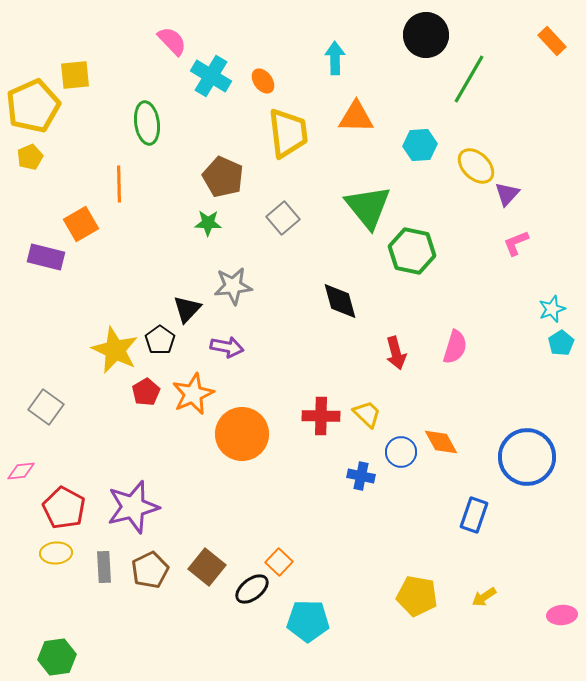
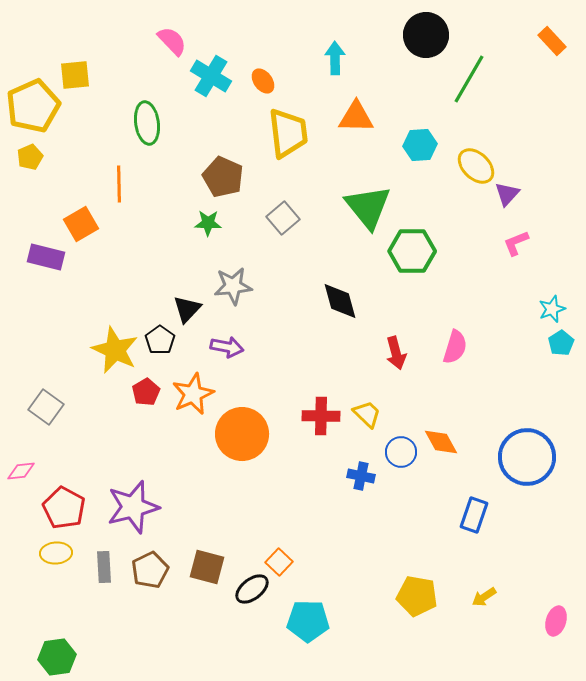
green hexagon at (412, 251): rotated 12 degrees counterclockwise
brown square at (207, 567): rotated 24 degrees counterclockwise
pink ellipse at (562, 615): moved 6 px left, 6 px down; rotated 68 degrees counterclockwise
